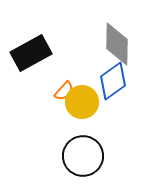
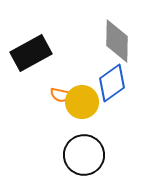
gray diamond: moved 3 px up
blue diamond: moved 1 px left, 2 px down
orange semicircle: moved 3 px left, 4 px down; rotated 60 degrees clockwise
black circle: moved 1 px right, 1 px up
